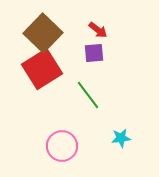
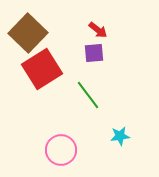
brown square: moved 15 px left
cyan star: moved 1 px left, 2 px up
pink circle: moved 1 px left, 4 px down
